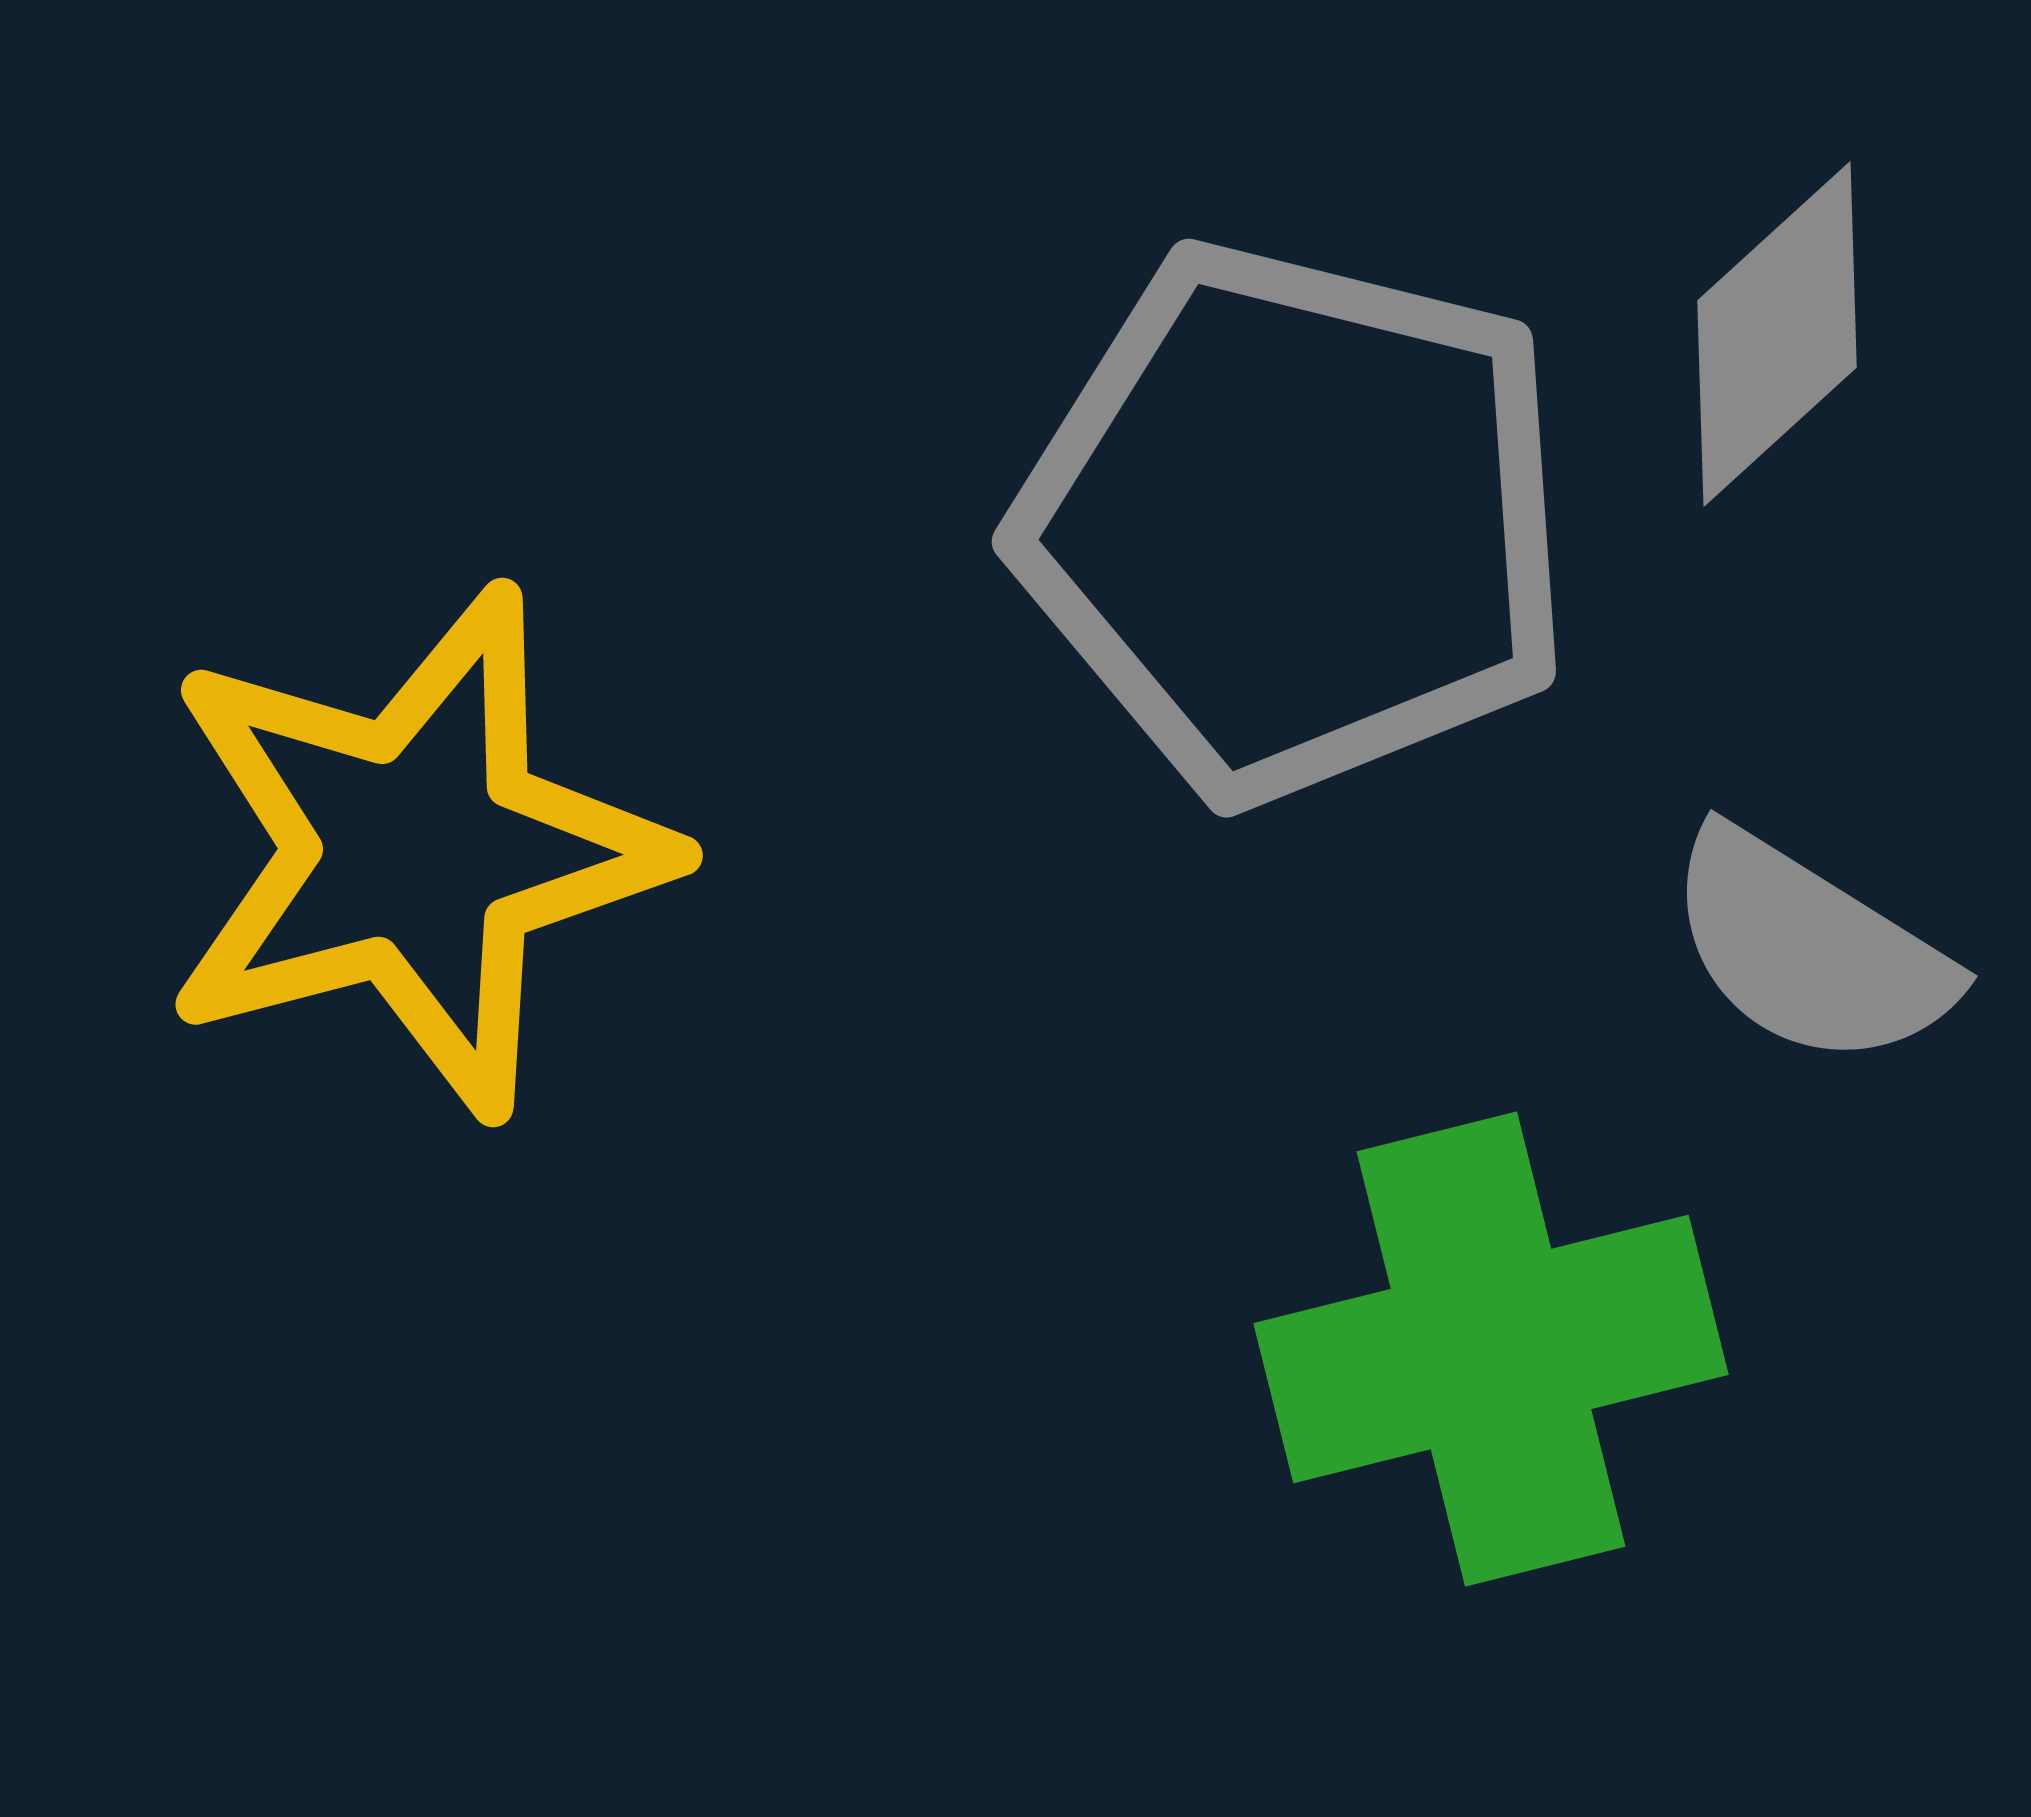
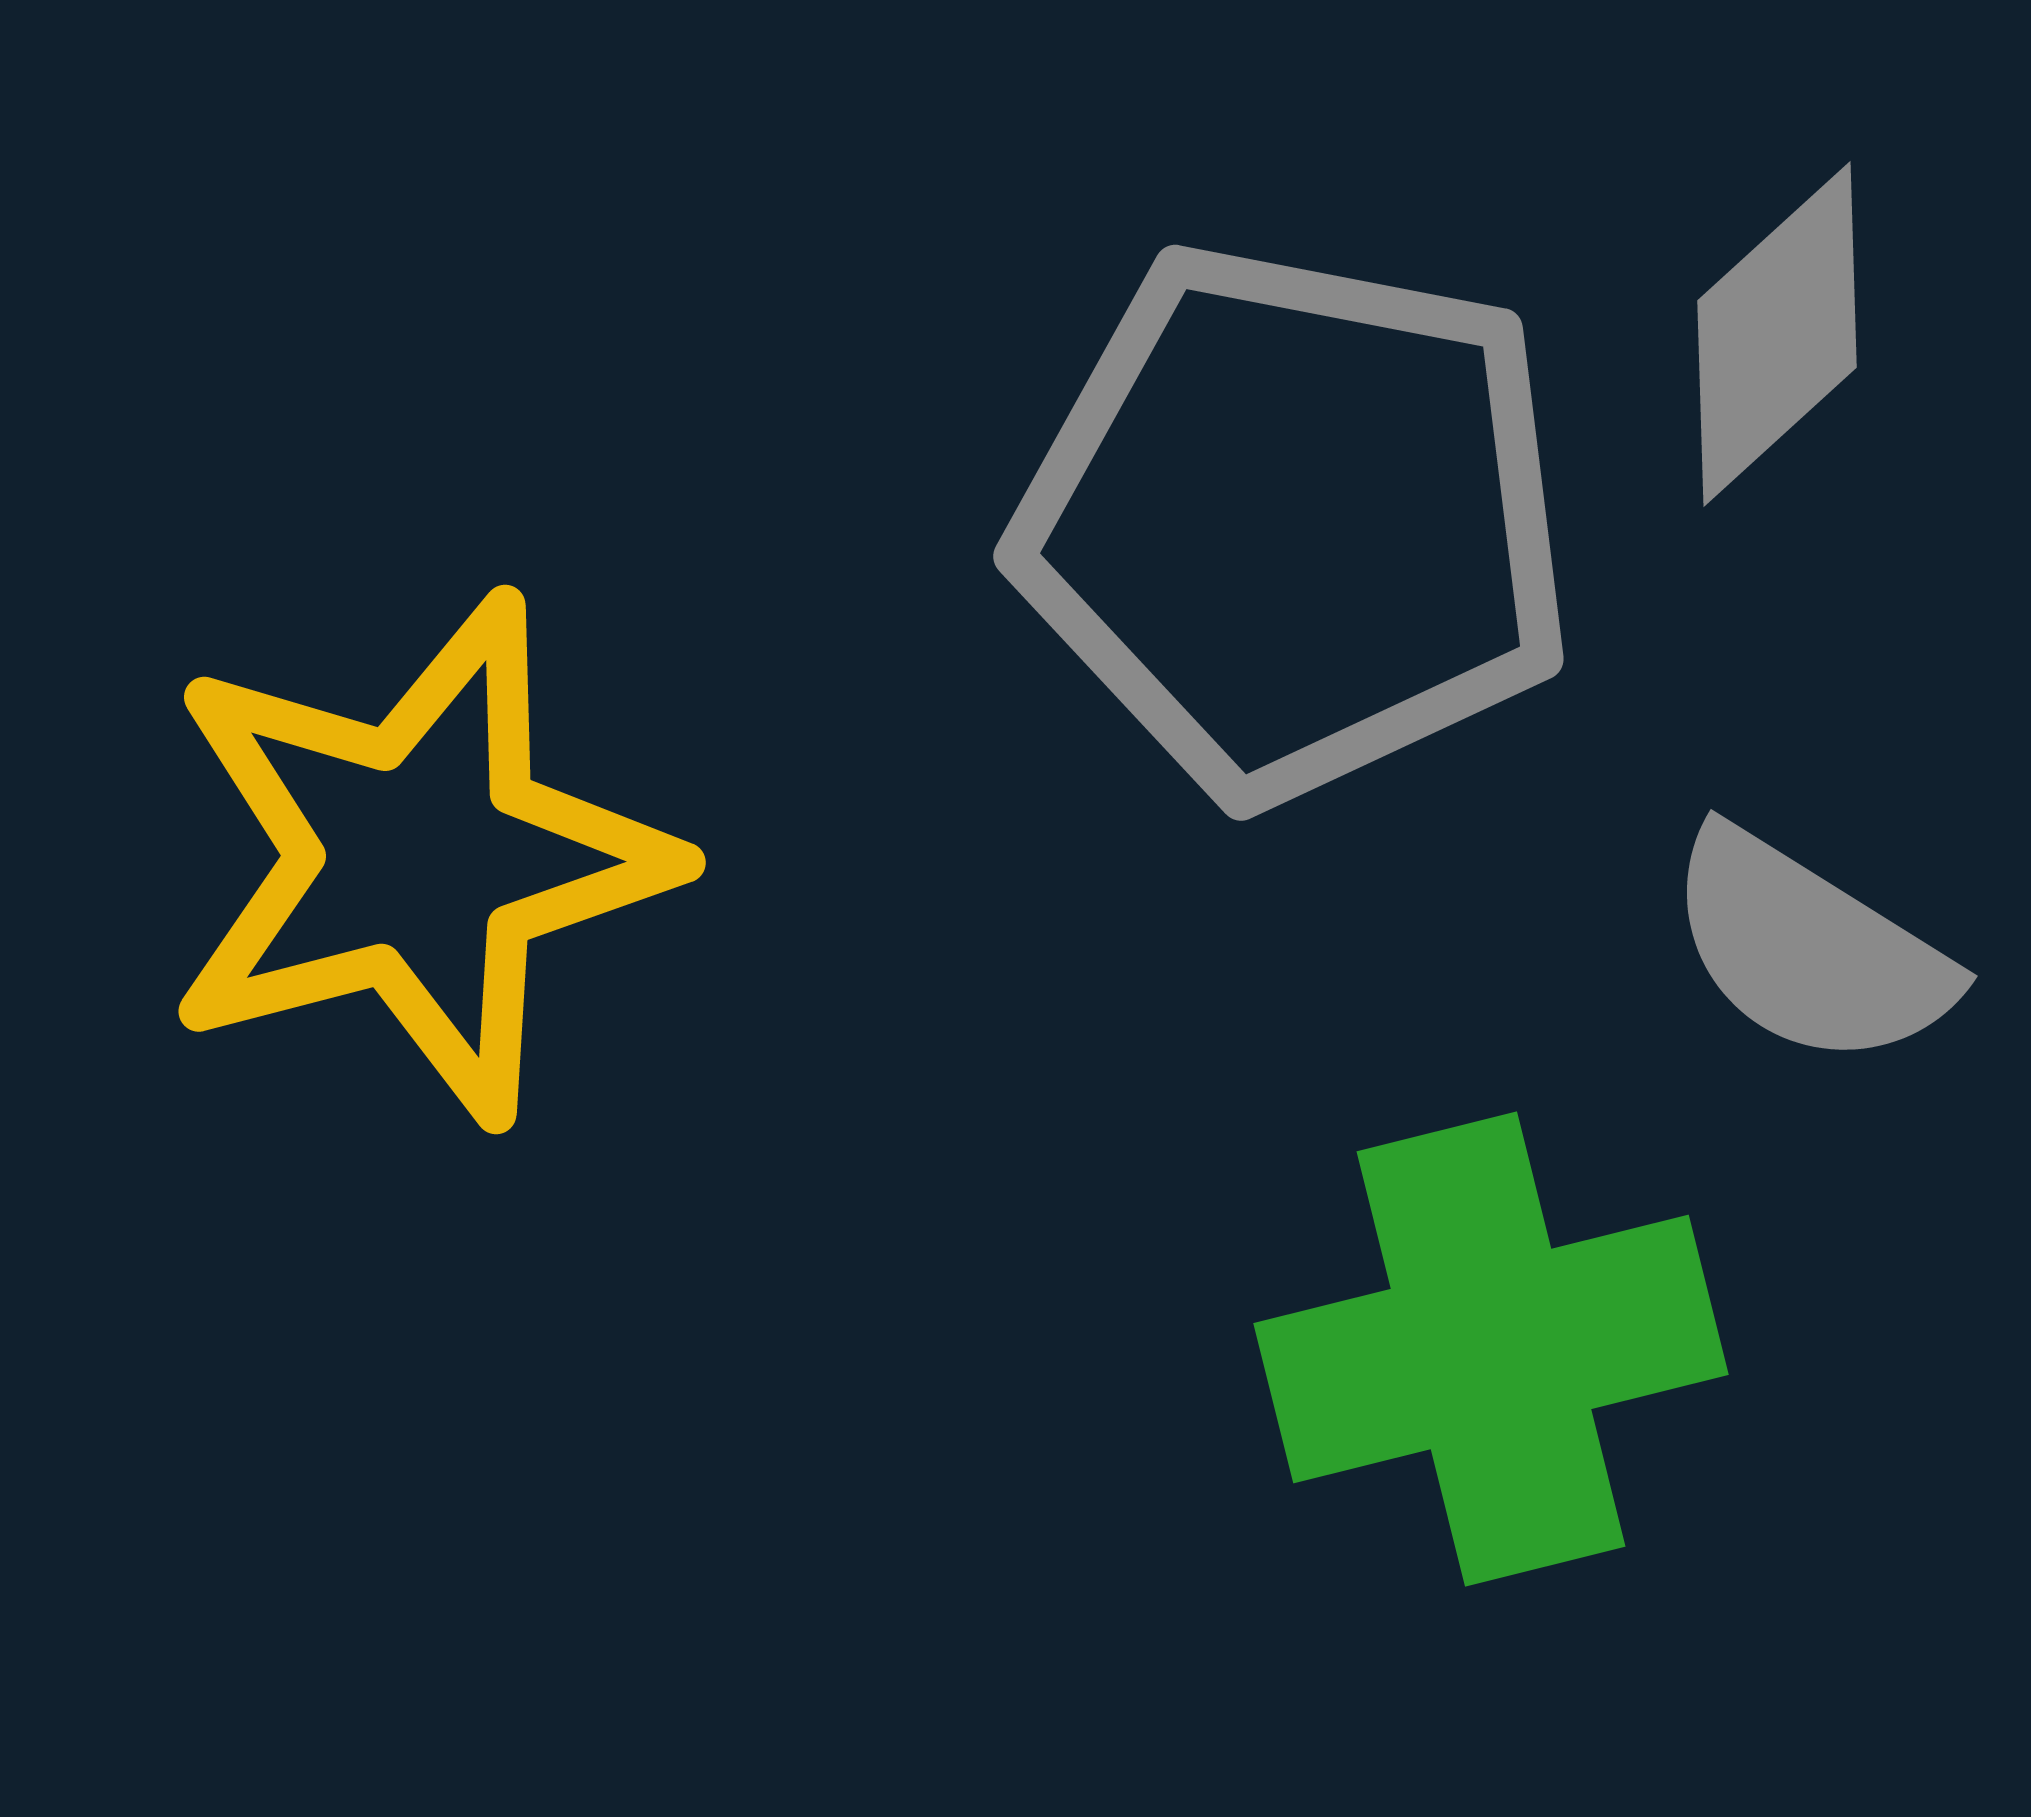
gray pentagon: rotated 3 degrees counterclockwise
yellow star: moved 3 px right, 7 px down
